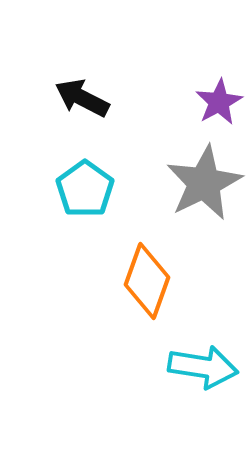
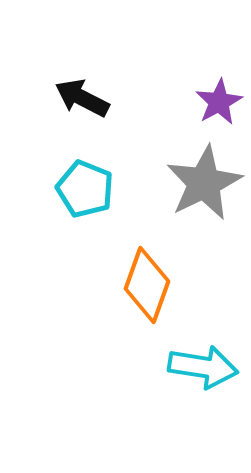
cyan pentagon: rotated 14 degrees counterclockwise
orange diamond: moved 4 px down
